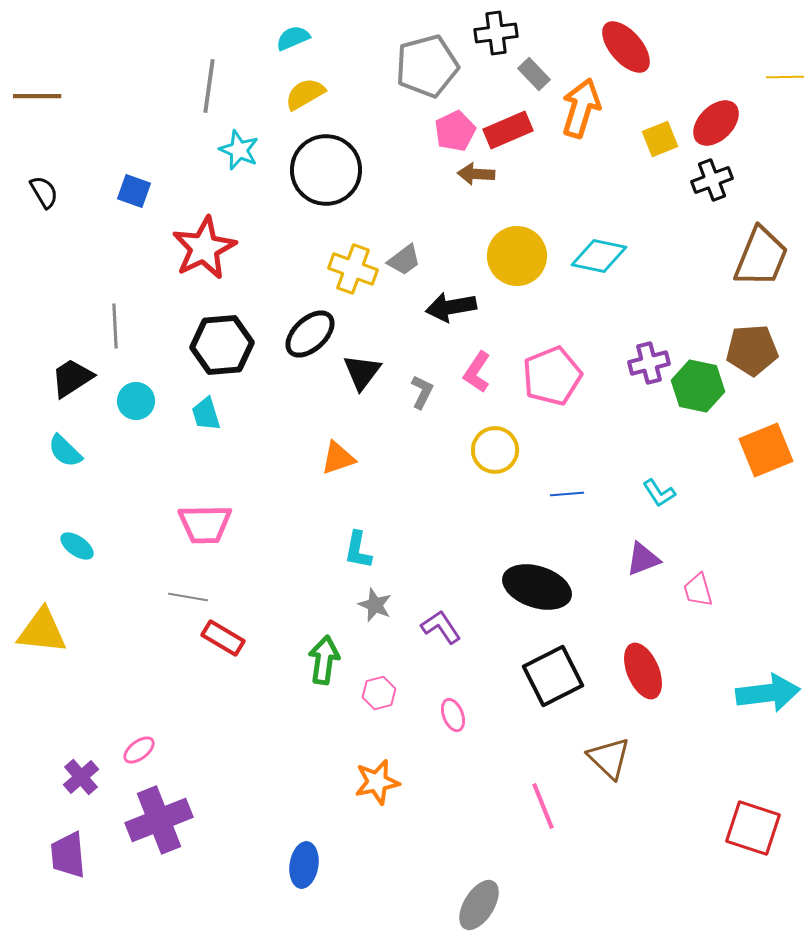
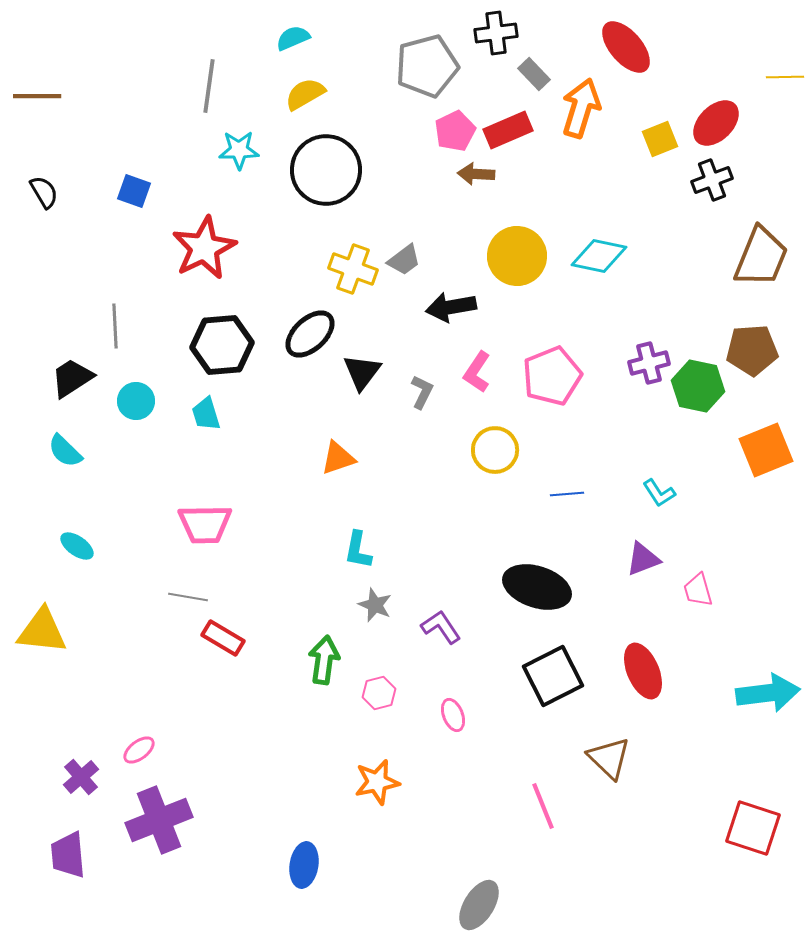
cyan star at (239, 150): rotated 24 degrees counterclockwise
